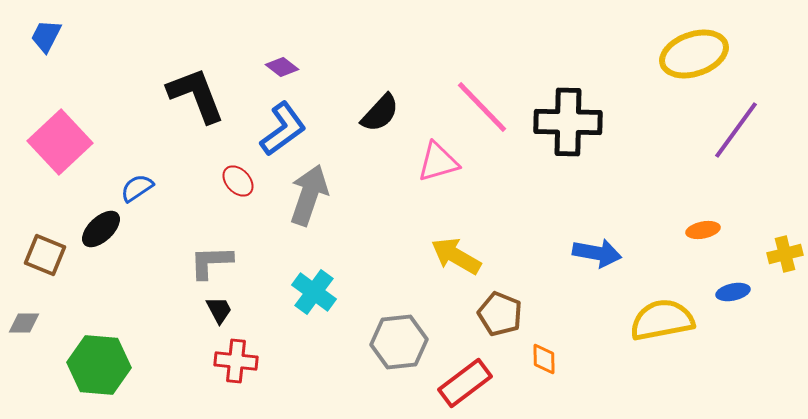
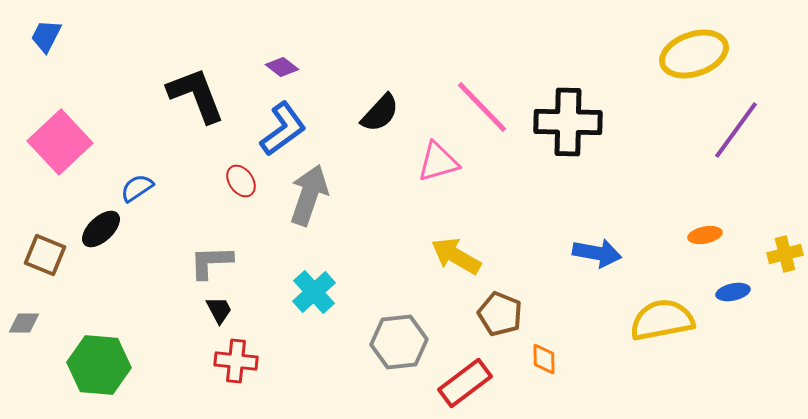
red ellipse: moved 3 px right; rotated 8 degrees clockwise
orange ellipse: moved 2 px right, 5 px down
cyan cross: rotated 12 degrees clockwise
